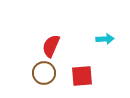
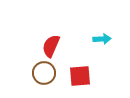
cyan arrow: moved 3 px left
red square: moved 2 px left
